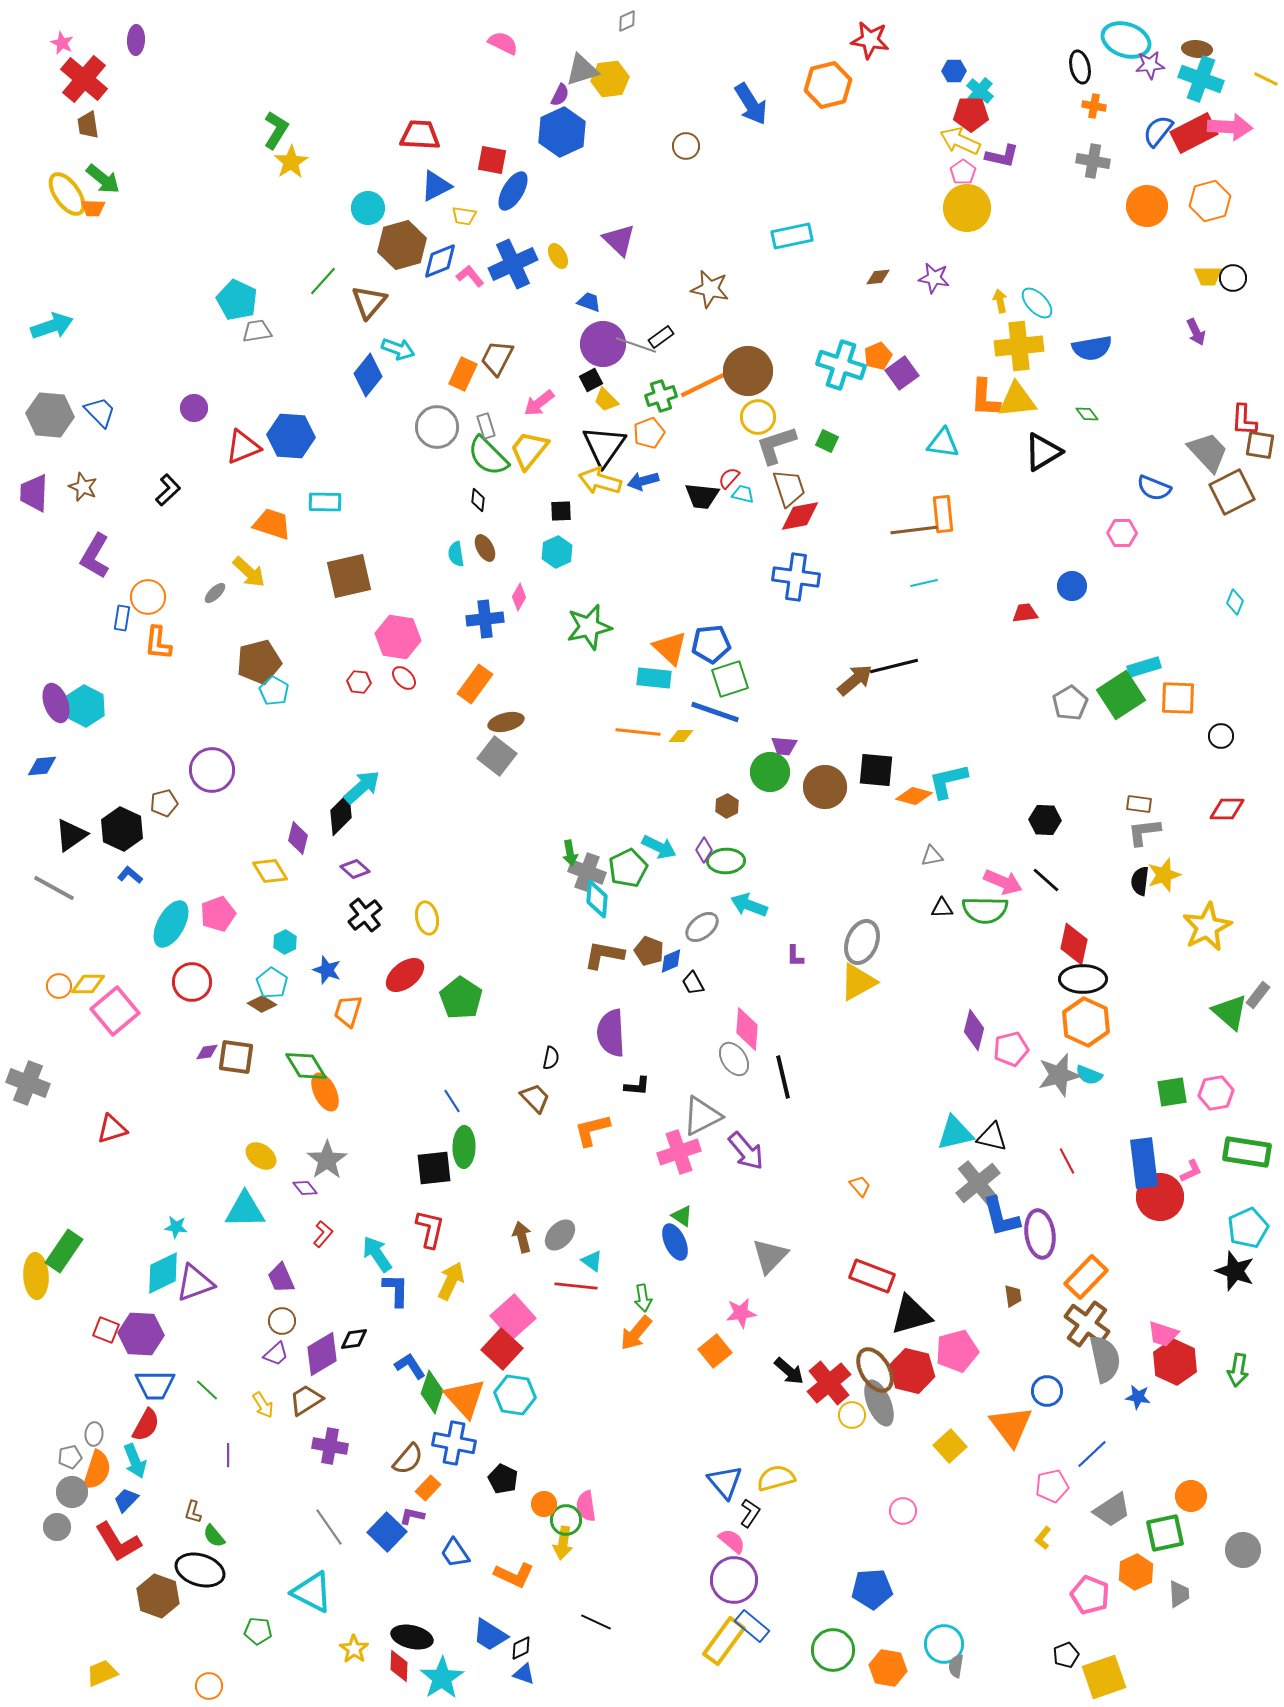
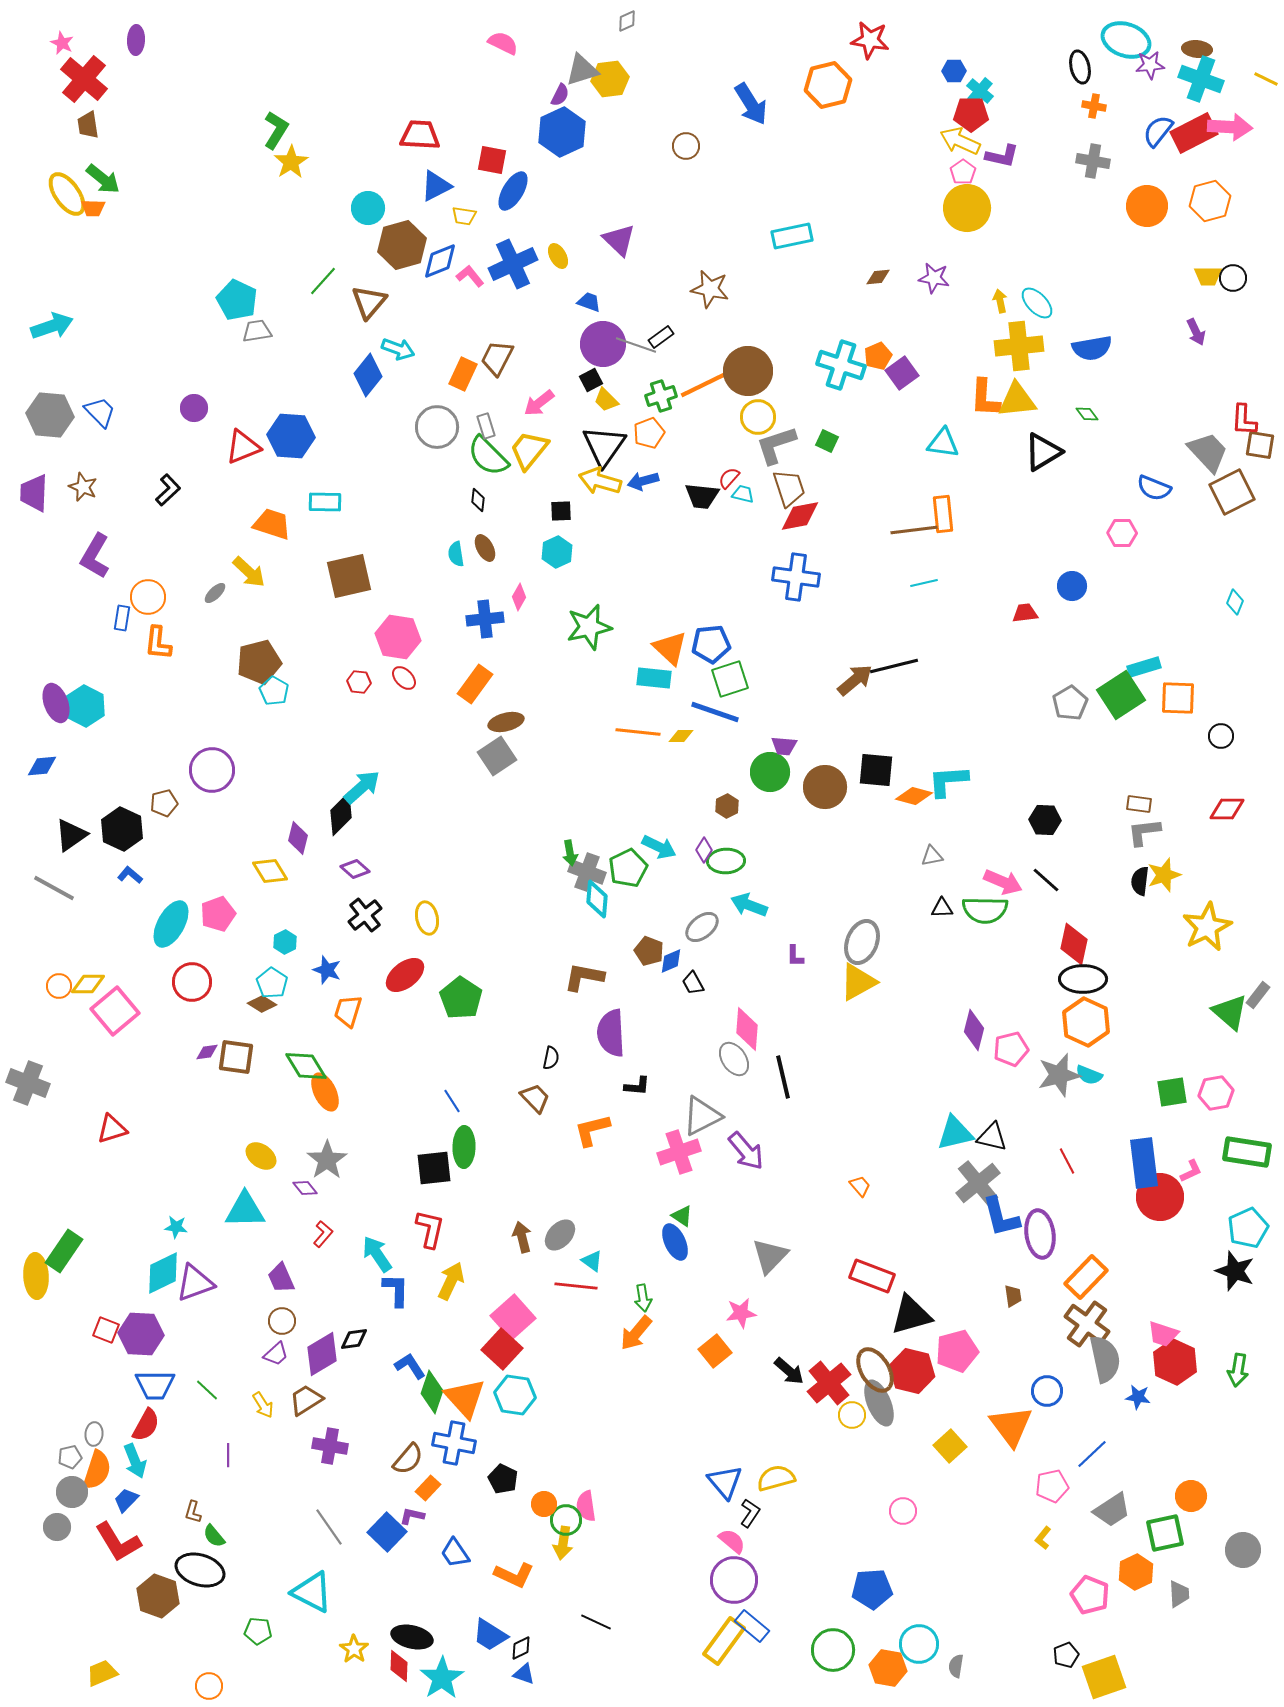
gray square at (497, 756): rotated 18 degrees clockwise
cyan L-shape at (948, 781): rotated 9 degrees clockwise
brown L-shape at (604, 955): moved 20 px left, 22 px down
cyan circle at (944, 1644): moved 25 px left
